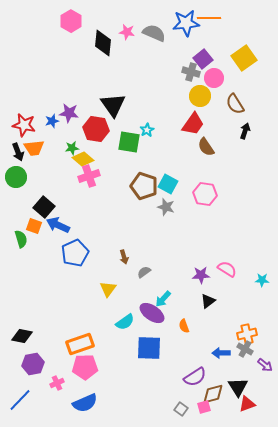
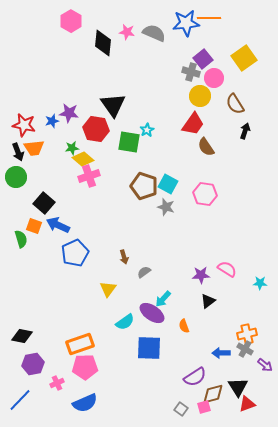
black square at (44, 207): moved 4 px up
cyan star at (262, 280): moved 2 px left, 3 px down
